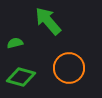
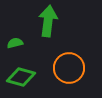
green arrow: rotated 48 degrees clockwise
